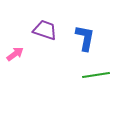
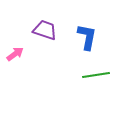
blue L-shape: moved 2 px right, 1 px up
